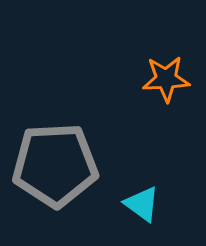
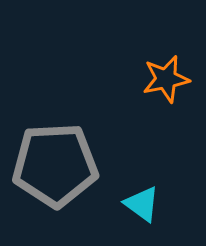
orange star: rotated 9 degrees counterclockwise
